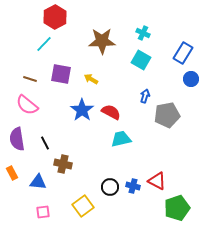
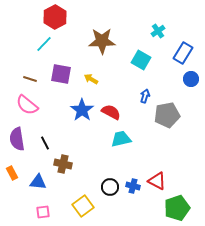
cyan cross: moved 15 px right, 2 px up; rotated 32 degrees clockwise
